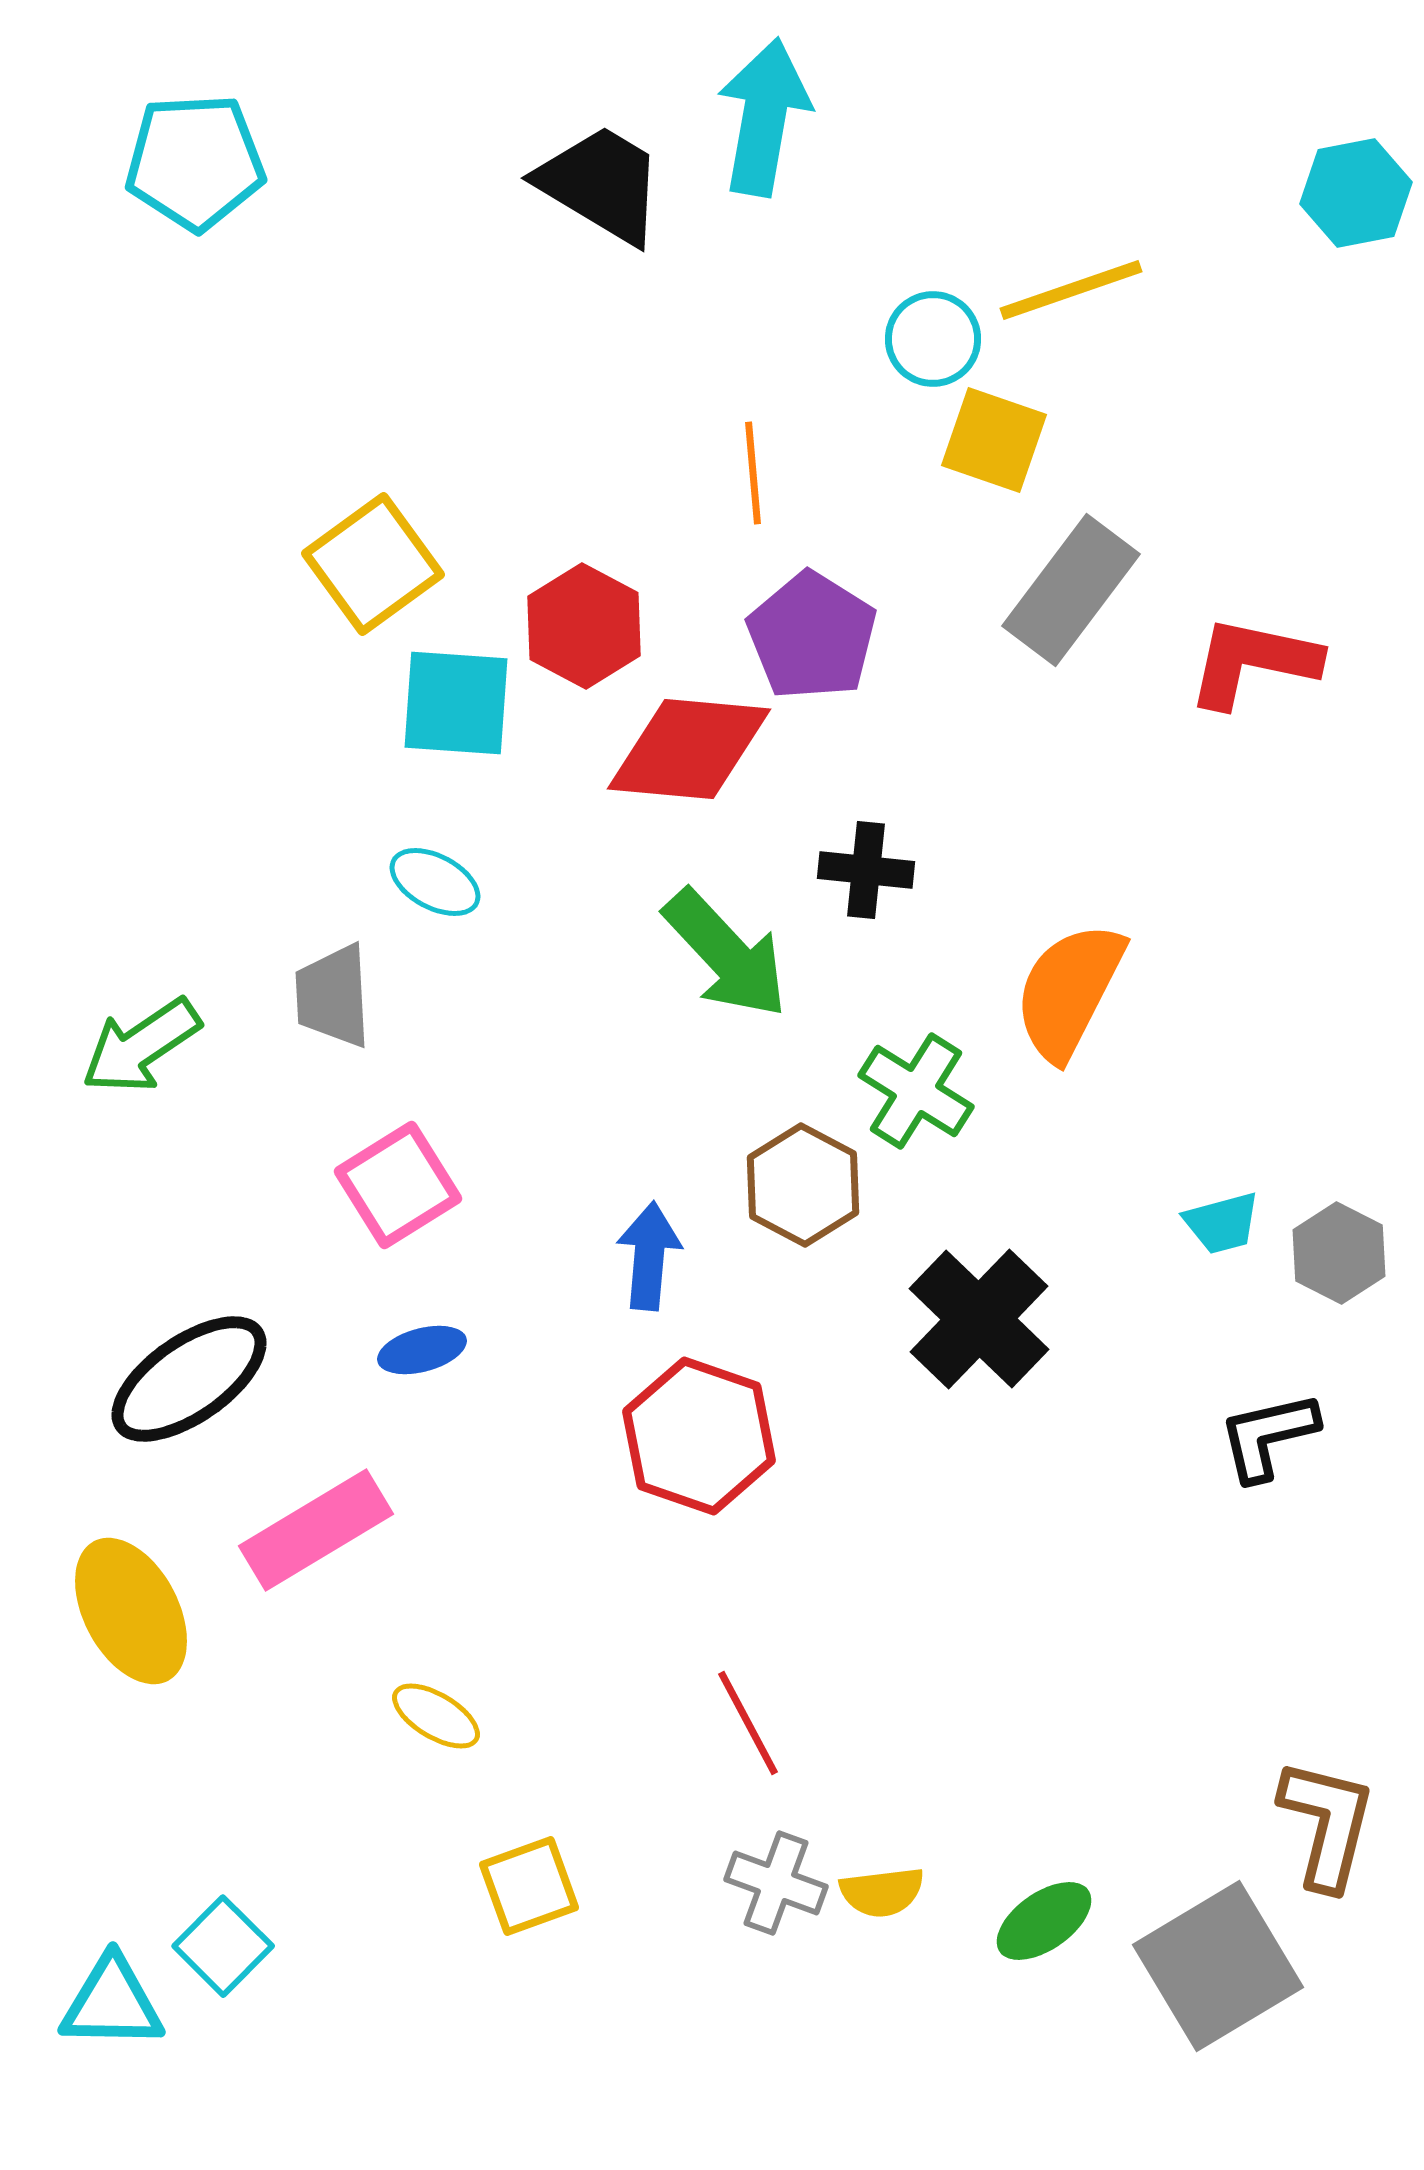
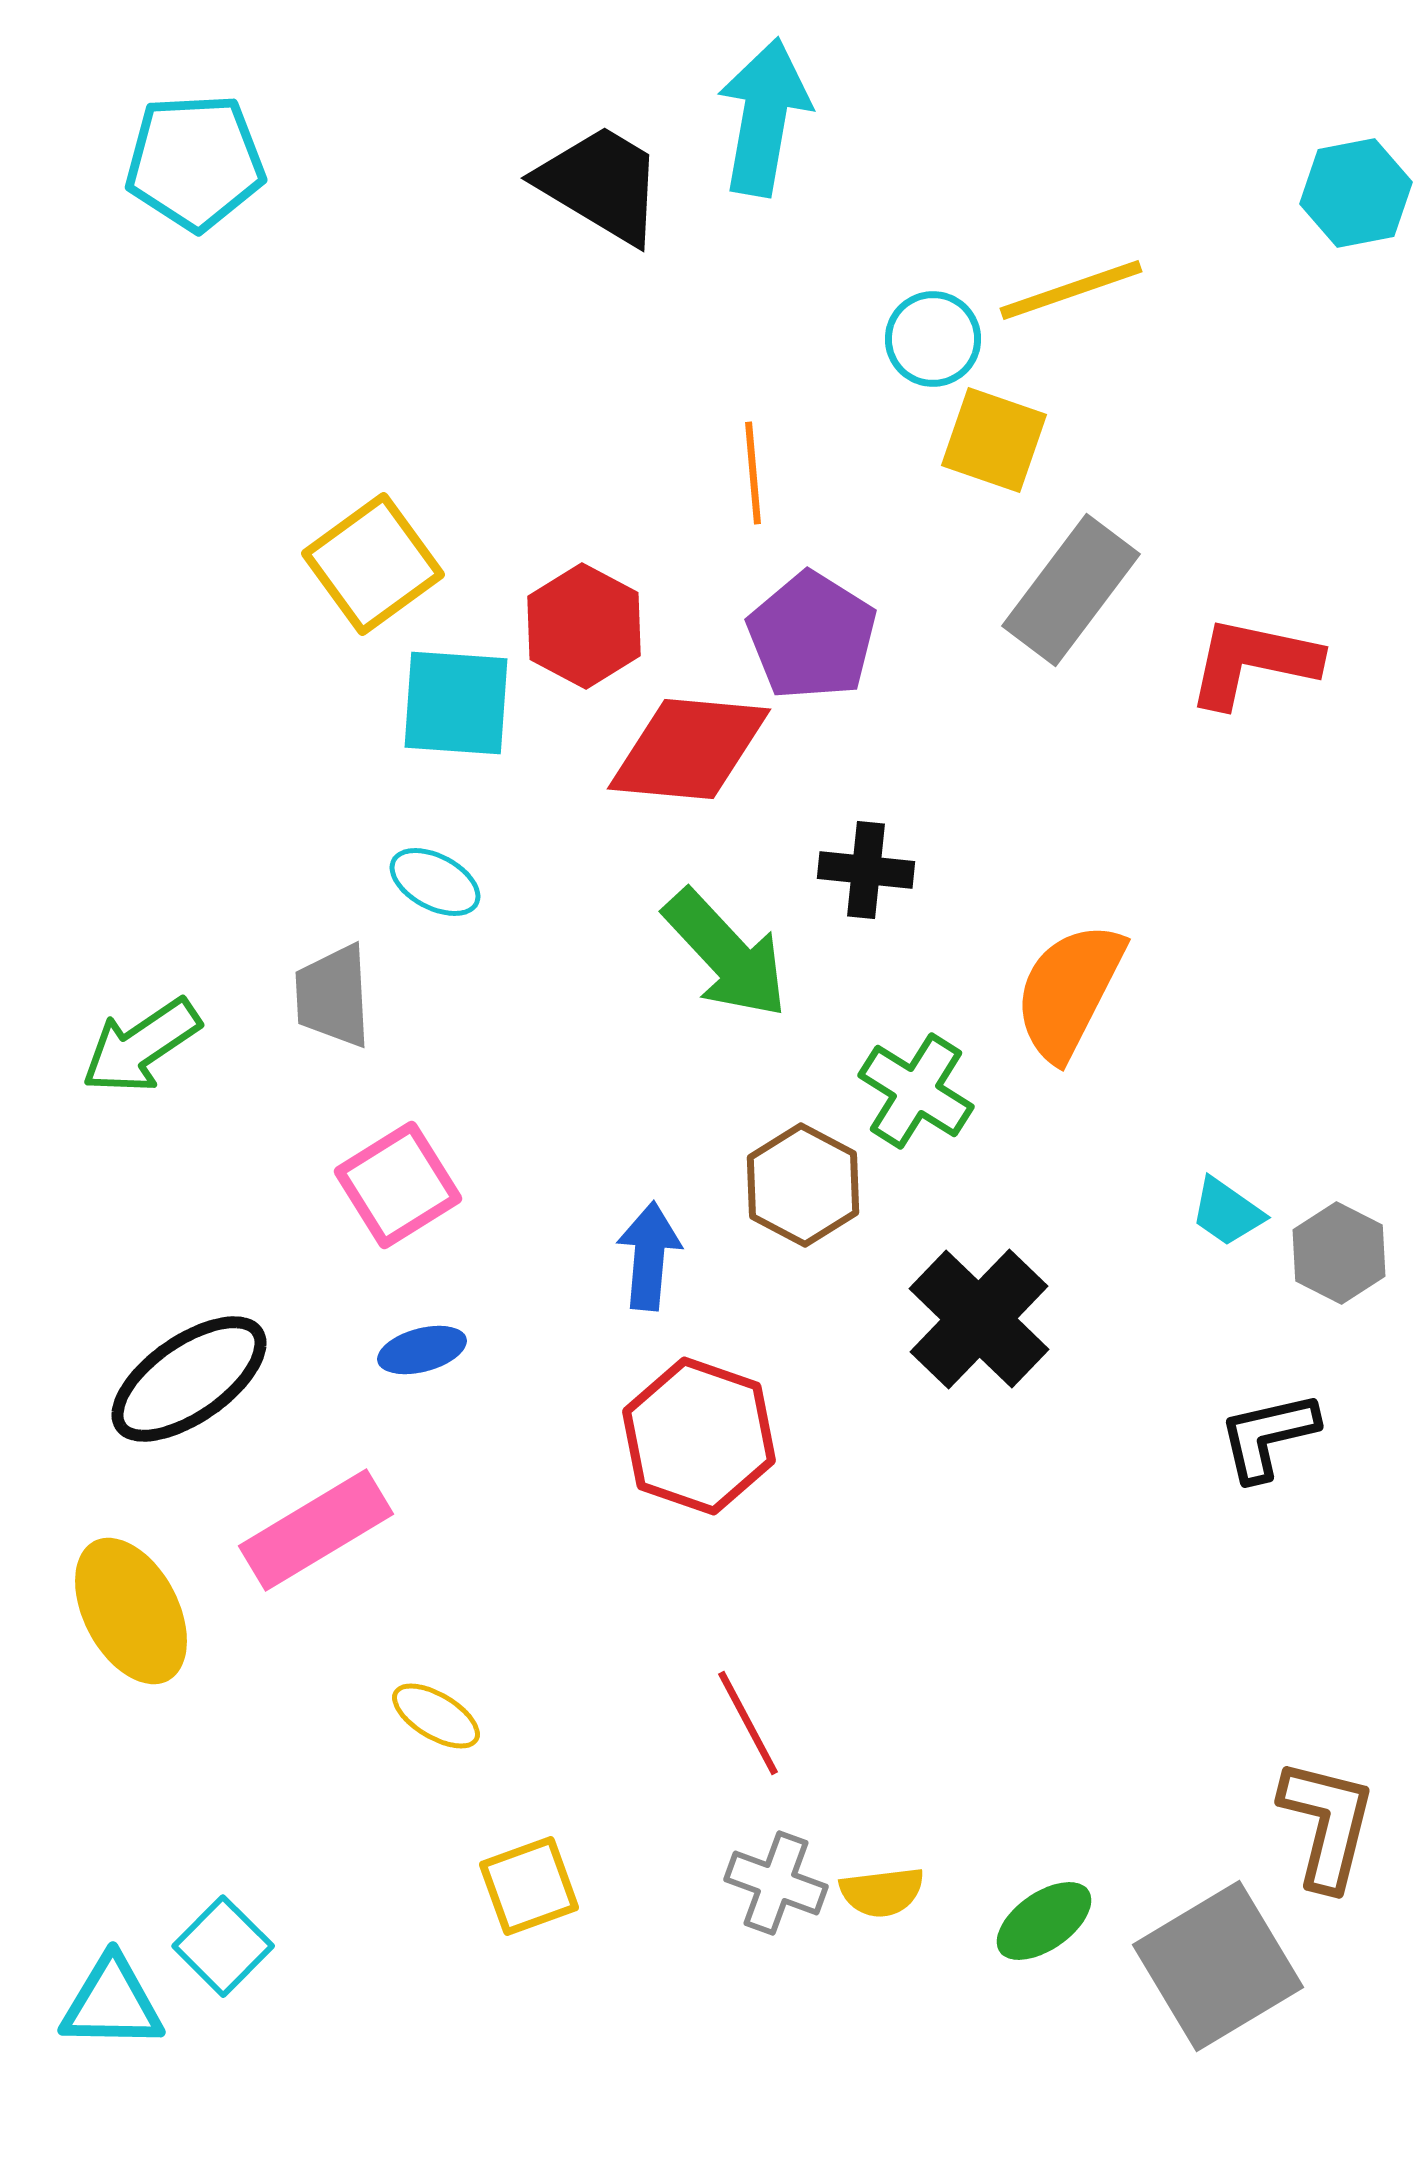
cyan trapezoid at (1222, 1223): moved 5 px right, 11 px up; rotated 50 degrees clockwise
